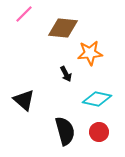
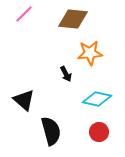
brown diamond: moved 10 px right, 9 px up
black semicircle: moved 14 px left
